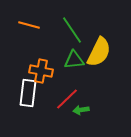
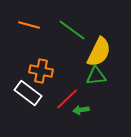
green line: rotated 20 degrees counterclockwise
green triangle: moved 22 px right, 16 px down
white rectangle: rotated 60 degrees counterclockwise
